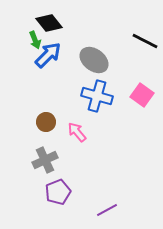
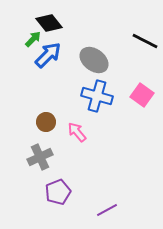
green arrow: moved 2 px left, 1 px up; rotated 114 degrees counterclockwise
gray cross: moved 5 px left, 3 px up
